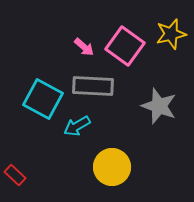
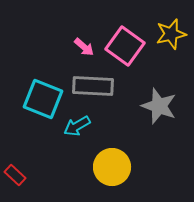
cyan square: rotated 6 degrees counterclockwise
